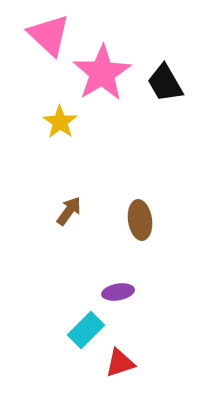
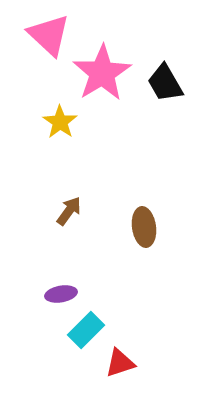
brown ellipse: moved 4 px right, 7 px down
purple ellipse: moved 57 px left, 2 px down
